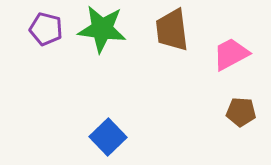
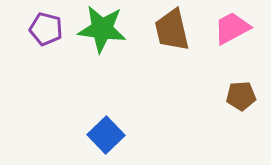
brown trapezoid: rotated 6 degrees counterclockwise
pink trapezoid: moved 1 px right, 26 px up
brown pentagon: moved 16 px up; rotated 8 degrees counterclockwise
blue square: moved 2 px left, 2 px up
